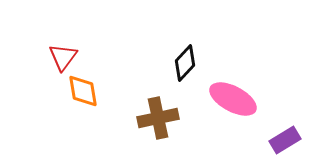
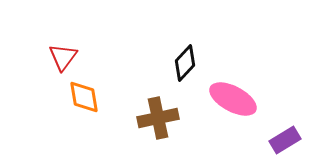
orange diamond: moved 1 px right, 6 px down
